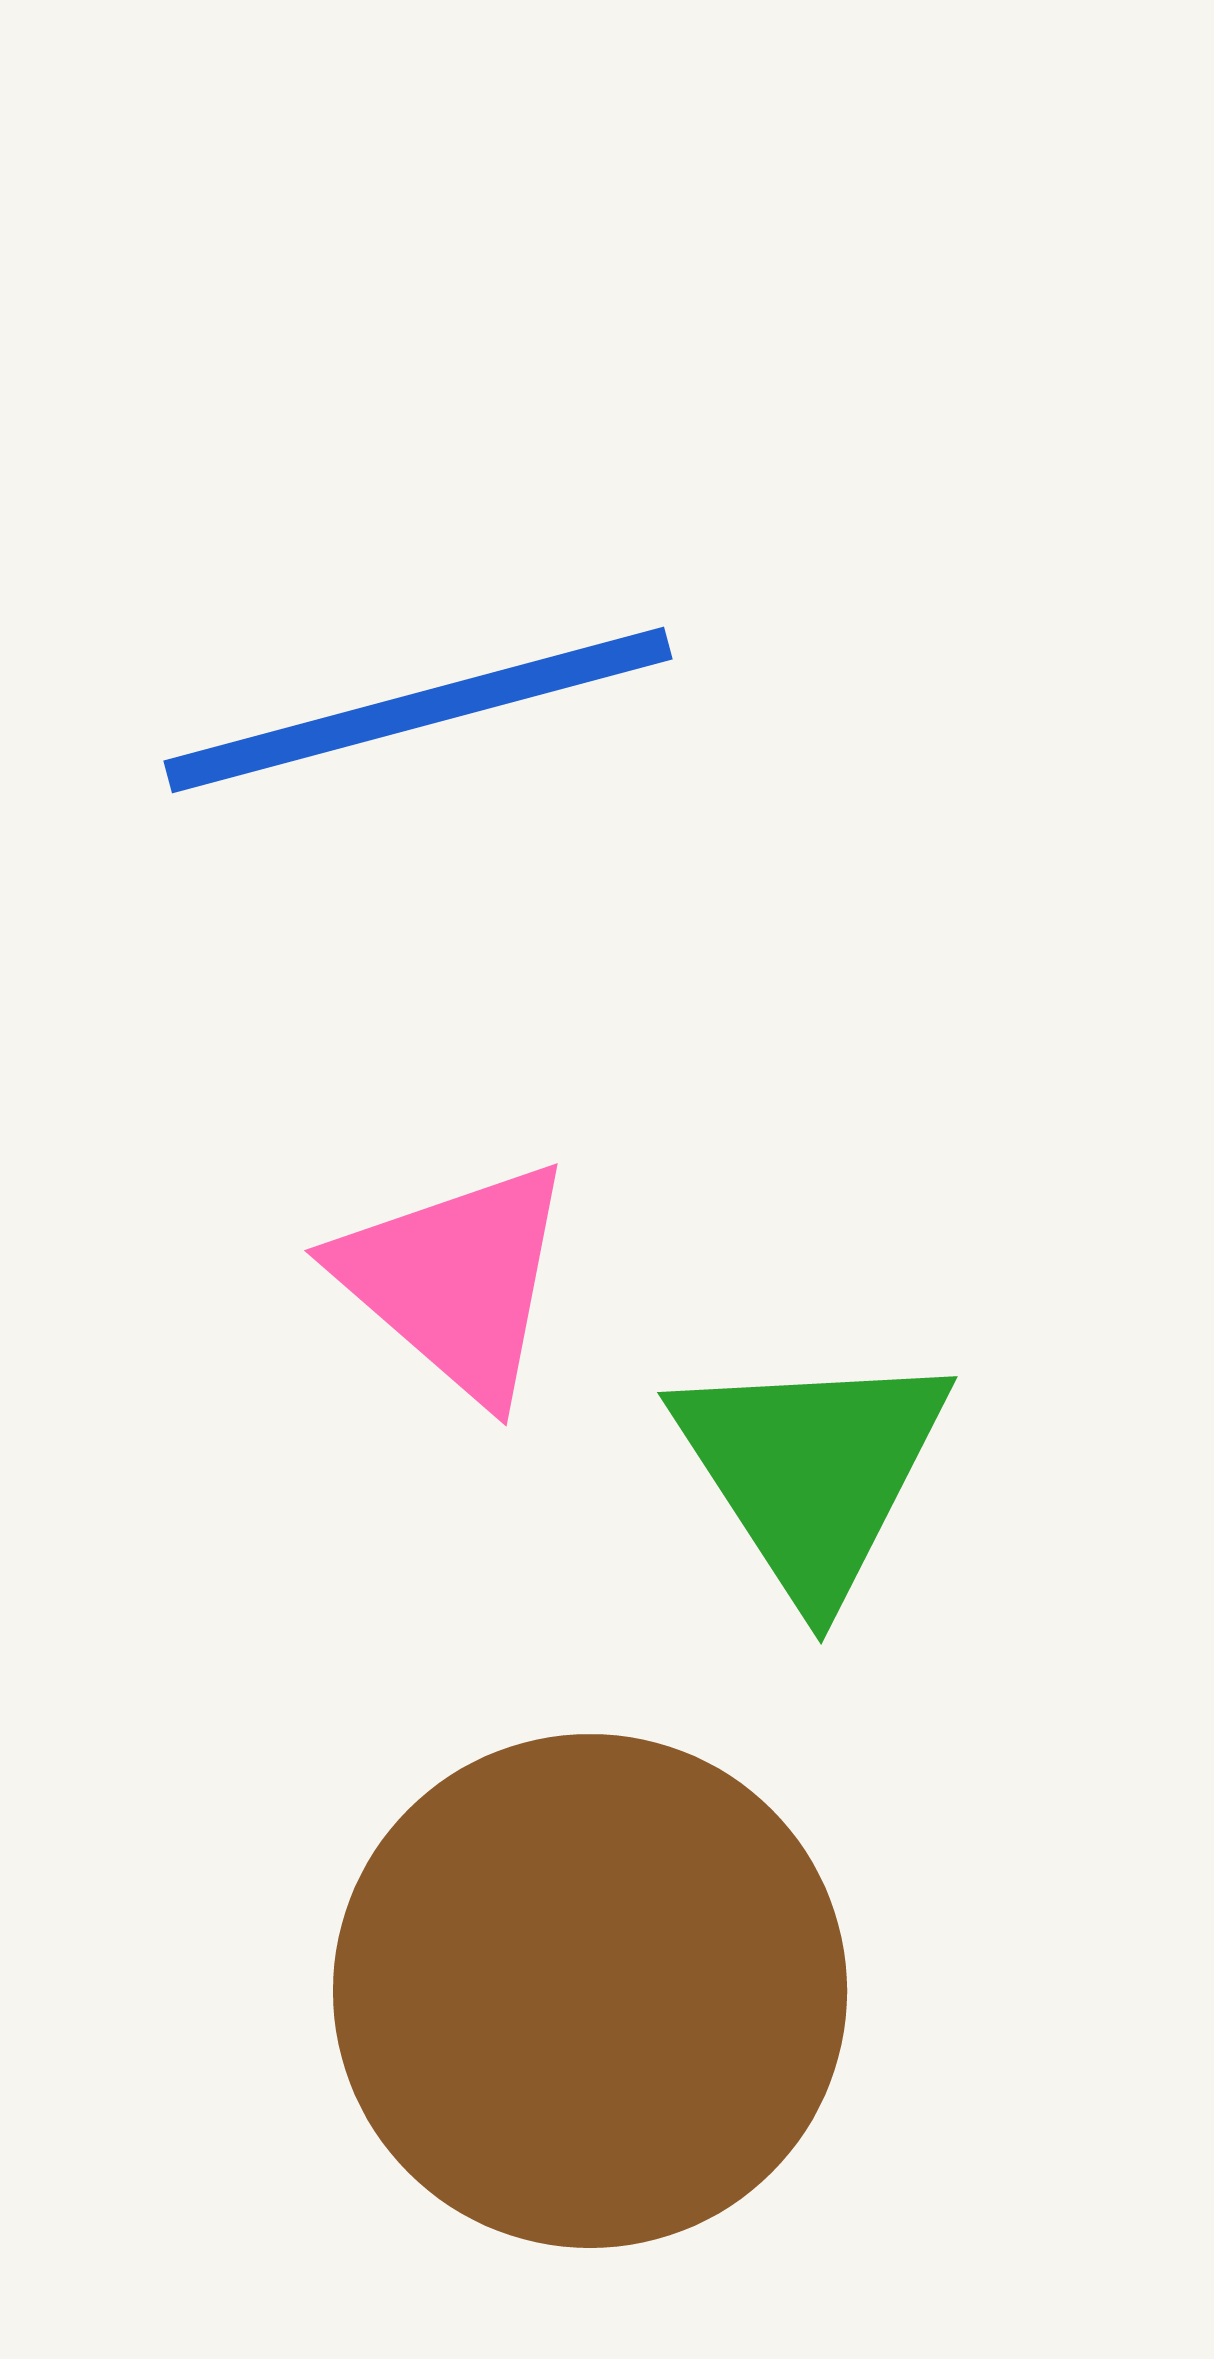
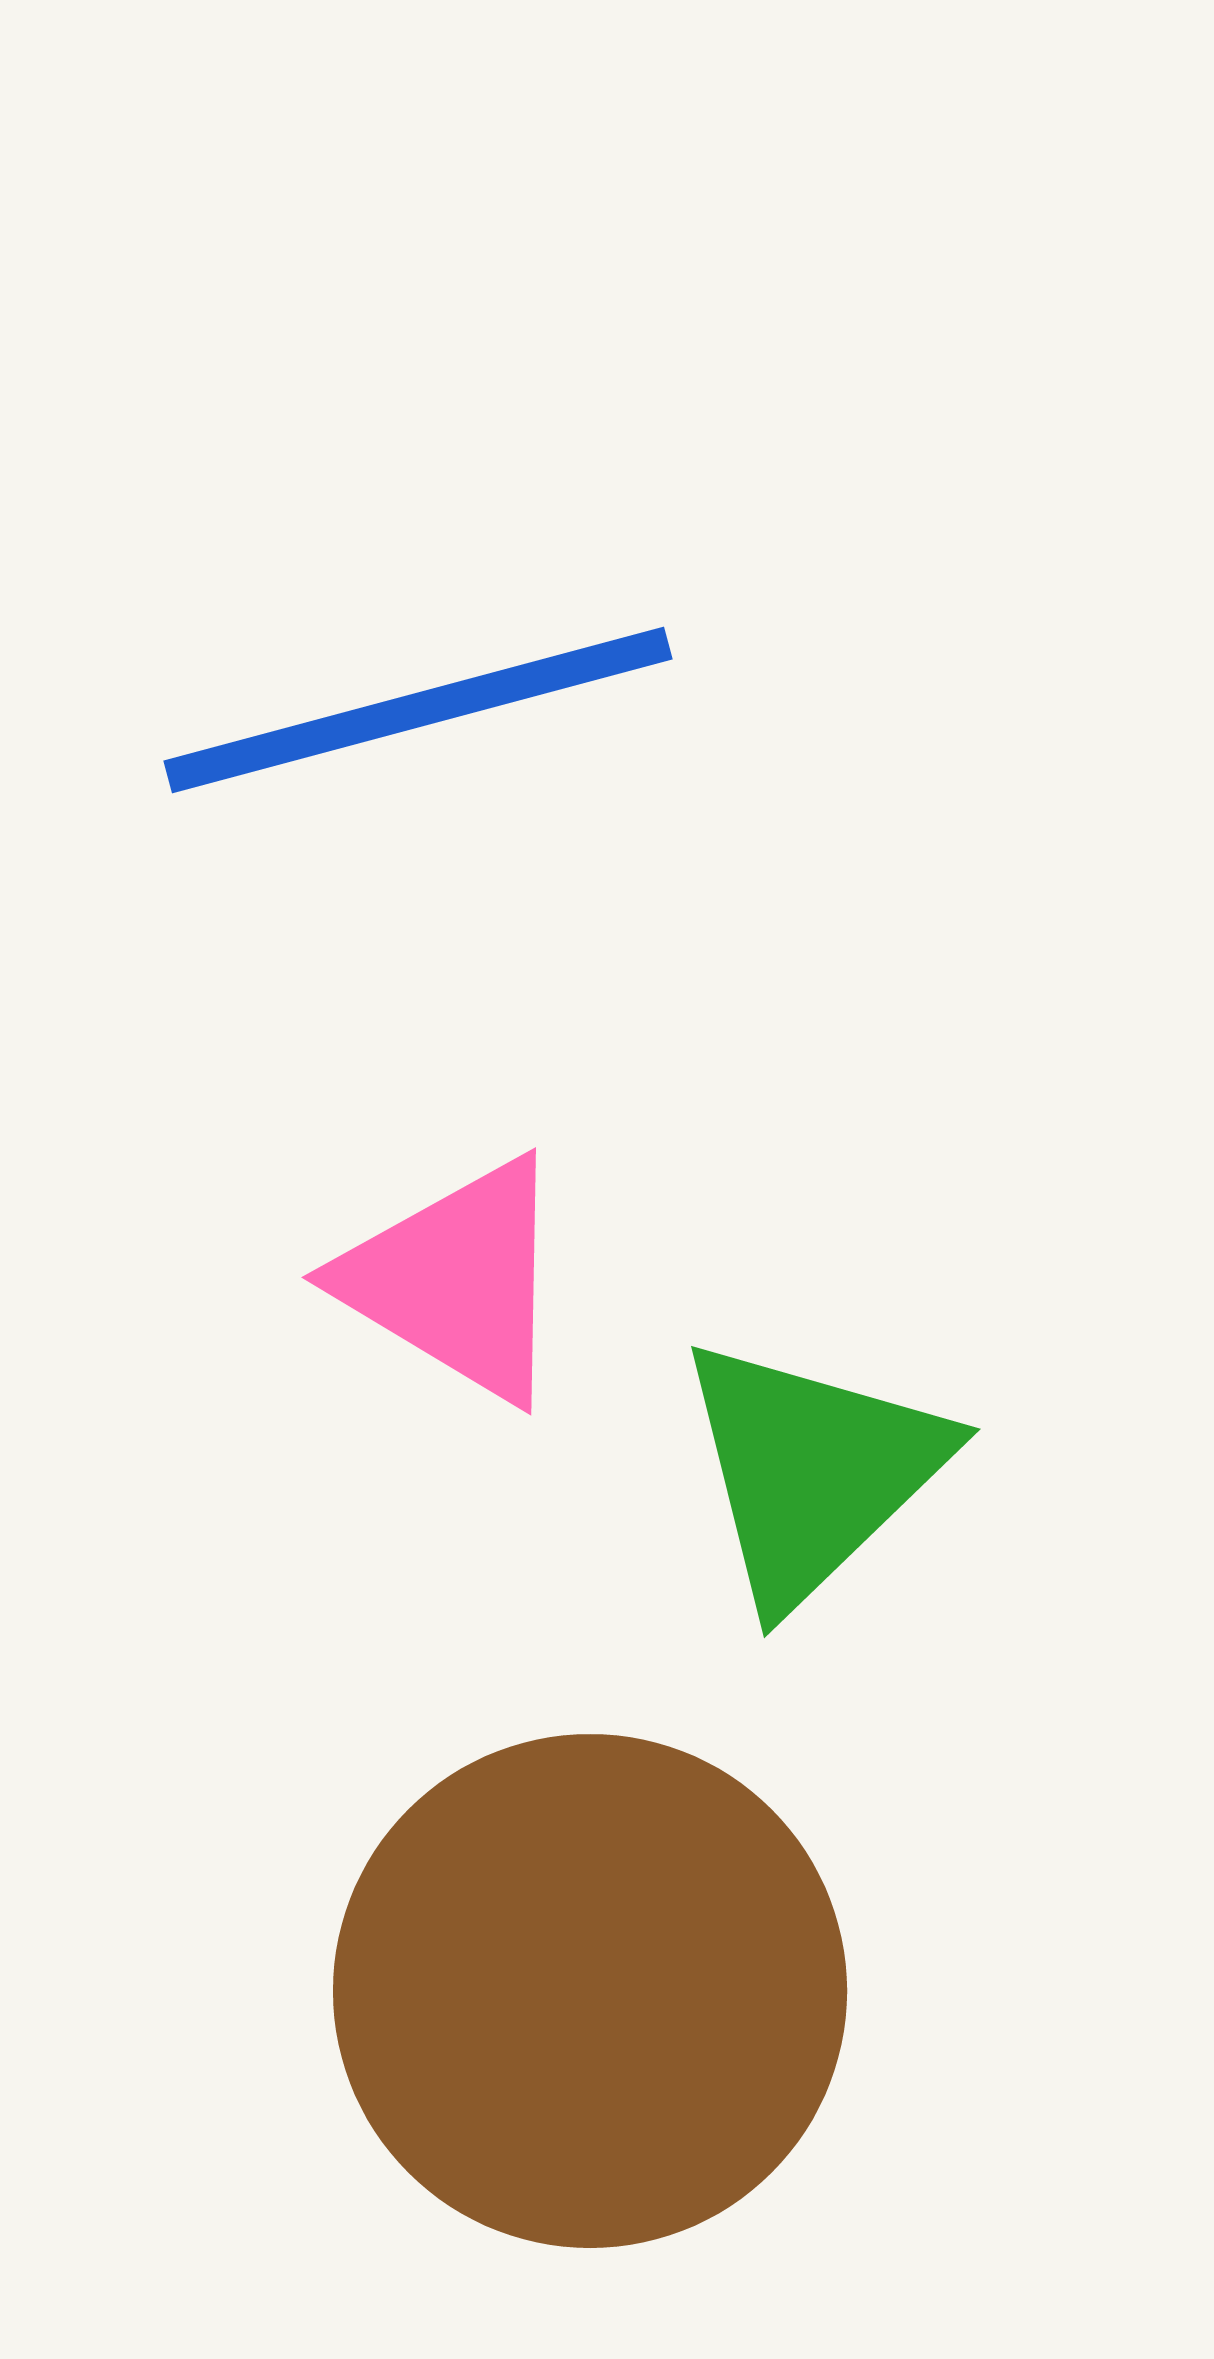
pink triangle: rotated 10 degrees counterclockwise
green triangle: rotated 19 degrees clockwise
